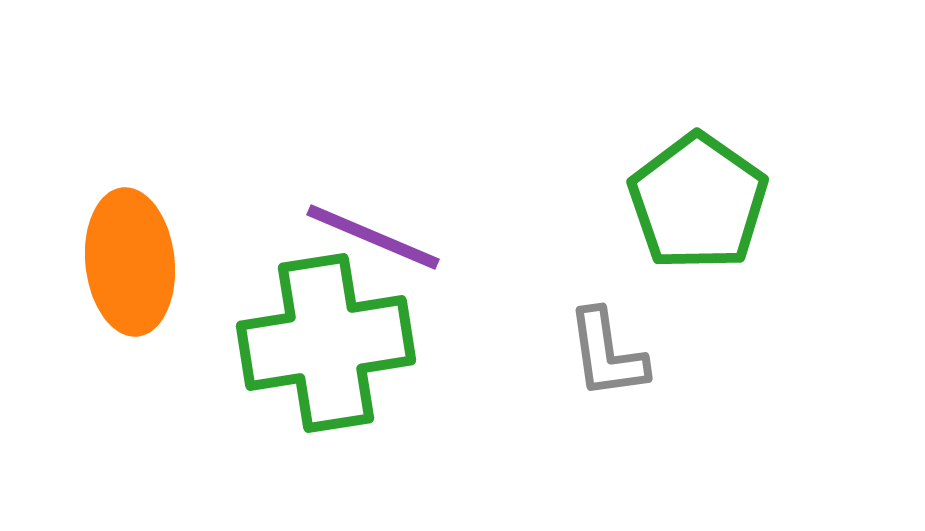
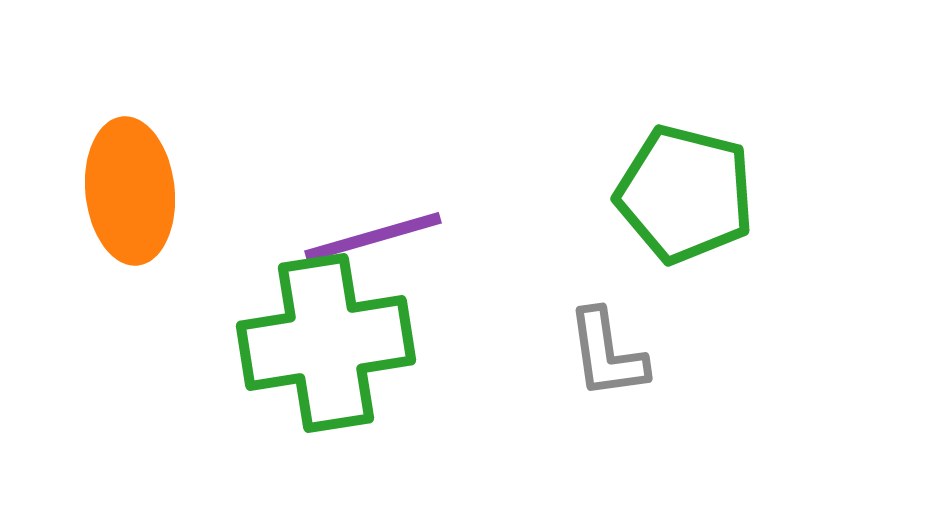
green pentagon: moved 13 px left, 8 px up; rotated 21 degrees counterclockwise
purple line: rotated 39 degrees counterclockwise
orange ellipse: moved 71 px up
